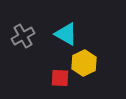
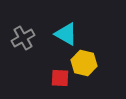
gray cross: moved 2 px down
yellow hexagon: rotated 20 degrees counterclockwise
